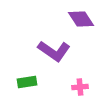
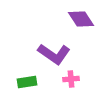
purple L-shape: moved 3 px down
pink cross: moved 9 px left, 8 px up
